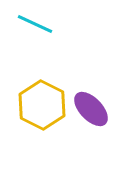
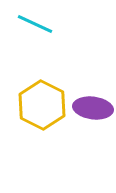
purple ellipse: moved 2 px right, 1 px up; rotated 39 degrees counterclockwise
